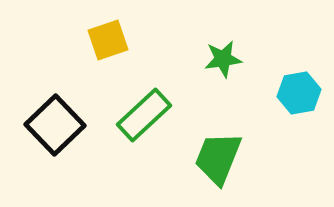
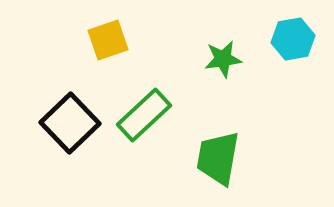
cyan hexagon: moved 6 px left, 54 px up
black square: moved 15 px right, 2 px up
green trapezoid: rotated 12 degrees counterclockwise
